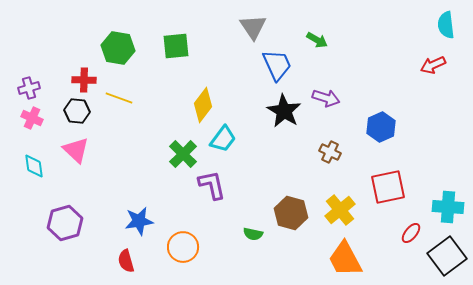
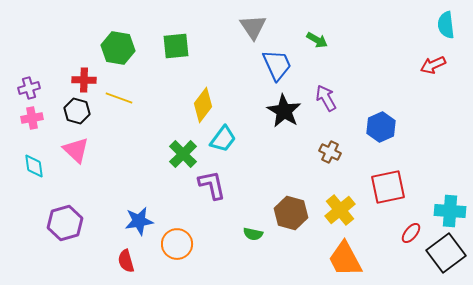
purple arrow: rotated 136 degrees counterclockwise
black hexagon: rotated 10 degrees clockwise
pink cross: rotated 35 degrees counterclockwise
cyan cross: moved 2 px right, 4 px down
orange circle: moved 6 px left, 3 px up
black square: moved 1 px left, 3 px up
